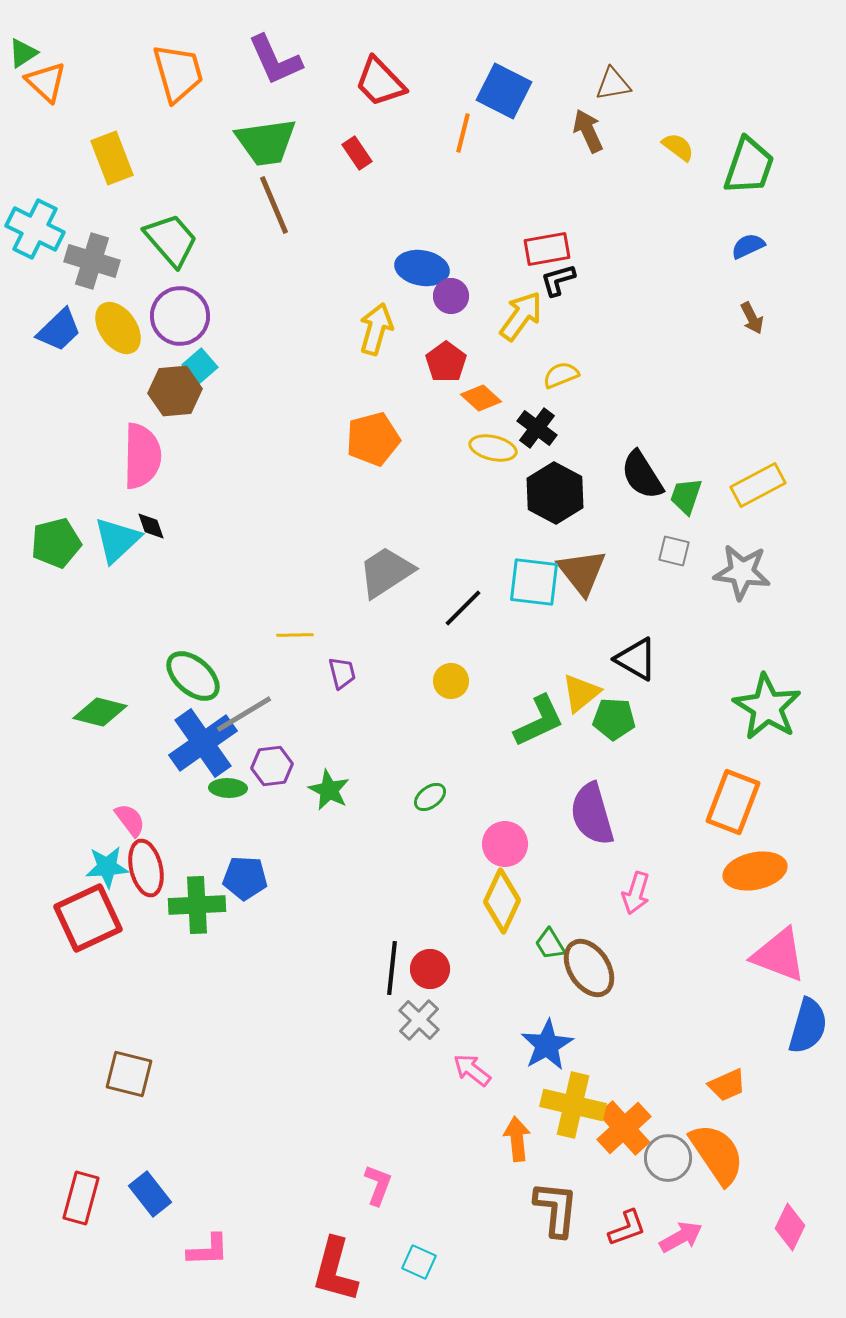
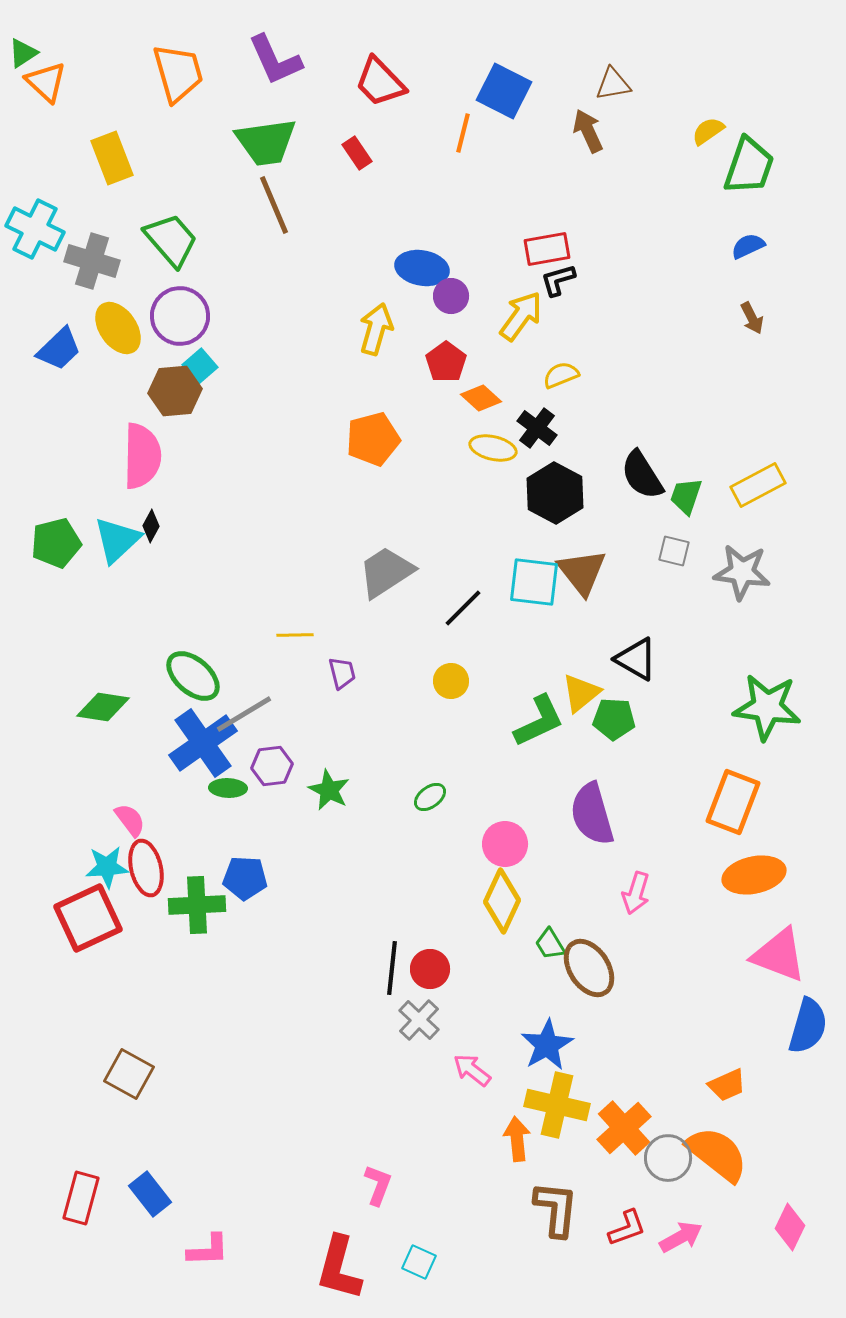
yellow semicircle at (678, 147): moved 30 px right, 16 px up; rotated 72 degrees counterclockwise
blue trapezoid at (59, 330): moved 19 px down
black diamond at (151, 526): rotated 48 degrees clockwise
green star at (767, 707): rotated 24 degrees counterclockwise
green diamond at (100, 712): moved 3 px right, 5 px up; rotated 6 degrees counterclockwise
orange ellipse at (755, 871): moved 1 px left, 4 px down
brown square at (129, 1074): rotated 15 degrees clockwise
yellow cross at (573, 1105): moved 16 px left
orange semicircle at (717, 1154): rotated 18 degrees counterclockwise
red L-shape at (335, 1270): moved 4 px right, 2 px up
